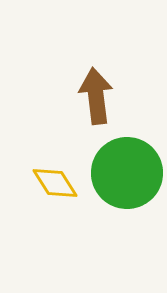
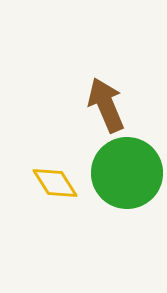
brown arrow: moved 10 px right, 9 px down; rotated 16 degrees counterclockwise
